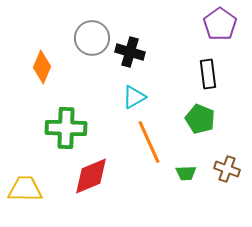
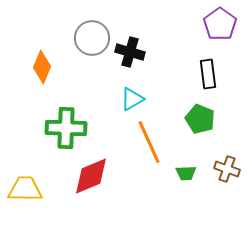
cyan triangle: moved 2 px left, 2 px down
